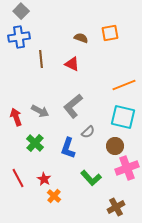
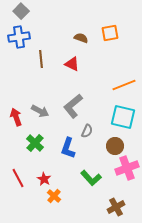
gray semicircle: moved 1 px left, 1 px up; rotated 24 degrees counterclockwise
